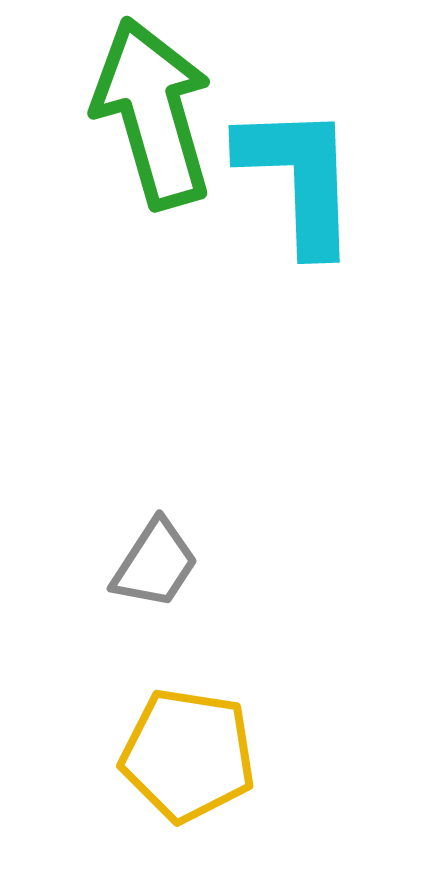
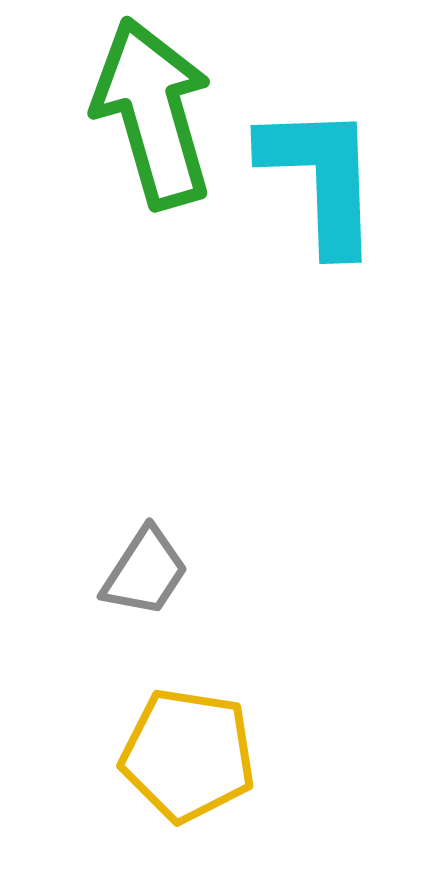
cyan L-shape: moved 22 px right
gray trapezoid: moved 10 px left, 8 px down
